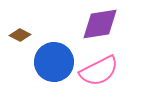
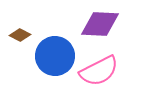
purple diamond: rotated 12 degrees clockwise
blue circle: moved 1 px right, 6 px up
